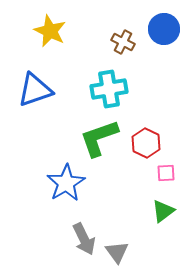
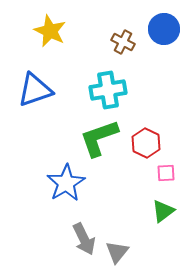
cyan cross: moved 1 px left, 1 px down
gray triangle: rotated 15 degrees clockwise
